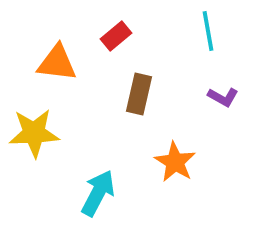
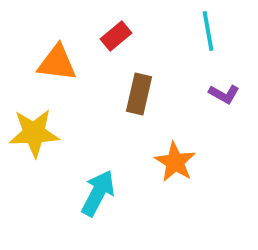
purple L-shape: moved 1 px right, 3 px up
